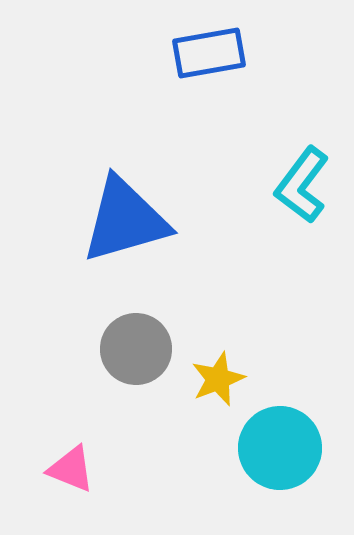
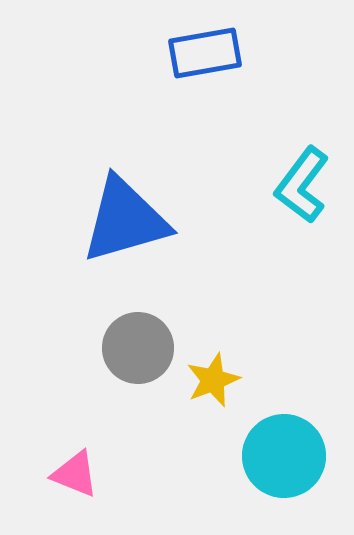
blue rectangle: moved 4 px left
gray circle: moved 2 px right, 1 px up
yellow star: moved 5 px left, 1 px down
cyan circle: moved 4 px right, 8 px down
pink triangle: moved 4 px right, 5 px down
